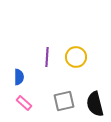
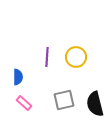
blue semicircle: moved 1 px left
gray square: moved 1 px up
